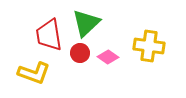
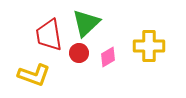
yellow cross: rotated 8 degrees counterclockwise
red circle: moved 1 px left
pink diamond: rotated 65 degrees counterclockwise
yellow L-shape: moved 2 px down
